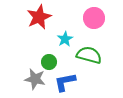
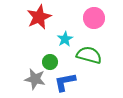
green circle: moved 1 px right
